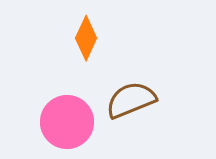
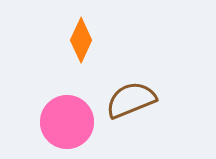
orange diamond: moved 5 px left, 2 px down
